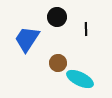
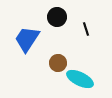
black line: rotated 16 degrees counterclockwise
